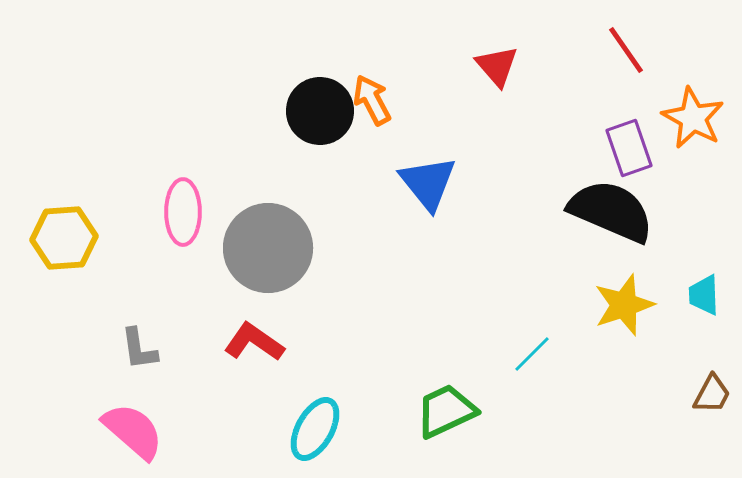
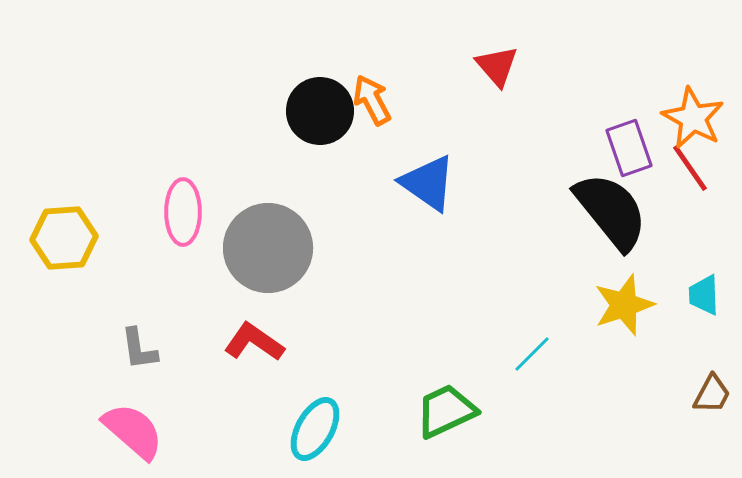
red line: moved 64 px right, 118 px down
blue triangle: rotated 16 degrees counterclockwise
black semicircle: rotated 28 degrees clockwise
